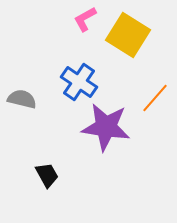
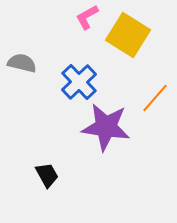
pink L-shape: moved 2 px right, 2 px up
blue cross: rotated 12 degrees clockwise
gray semicircle: moved 36 px up
